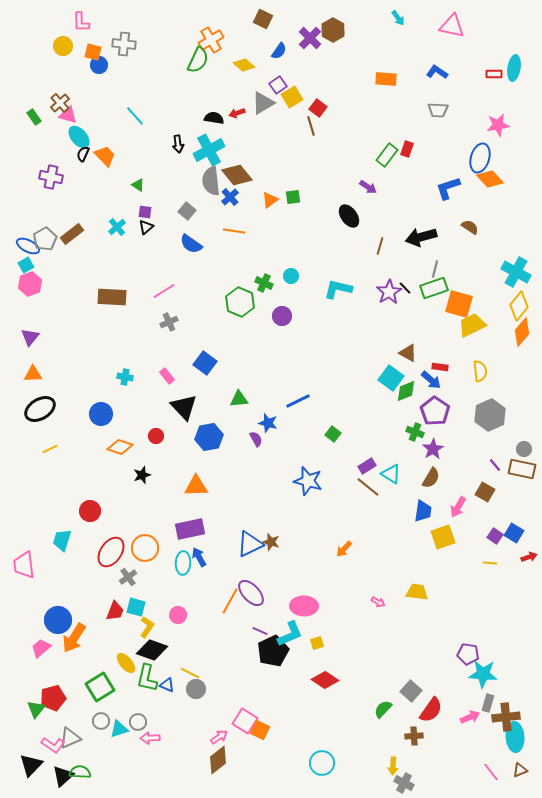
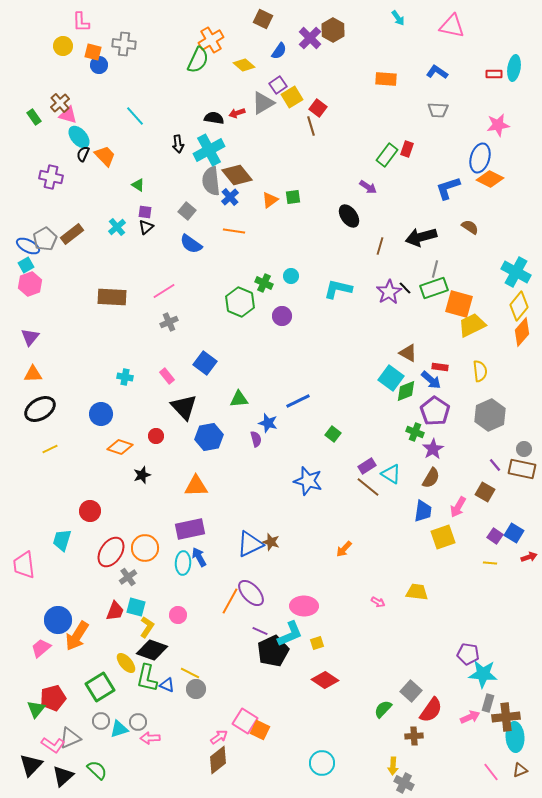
orange diamond at (490, 179): rotated 20 degrees counterclockwise
purple semicircle at (256, 439): rotated 14 degrees clockwise
orange arrow at (74, 638): moved 3 px right, 2 px up
green semicircle at (80, 772): moved 17 px right, 2 px up; rotated 40 degrees clockwise
